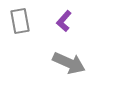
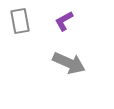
purple L-shape: rotated 20 degrees clockwise
